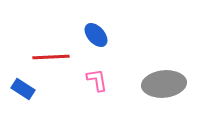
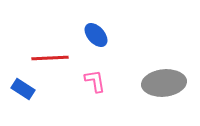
red line: moved 1 px left, 1 px down
pink L-shape: moved 2 px left, 1 px down
gray ellipse: moved 1 px up
